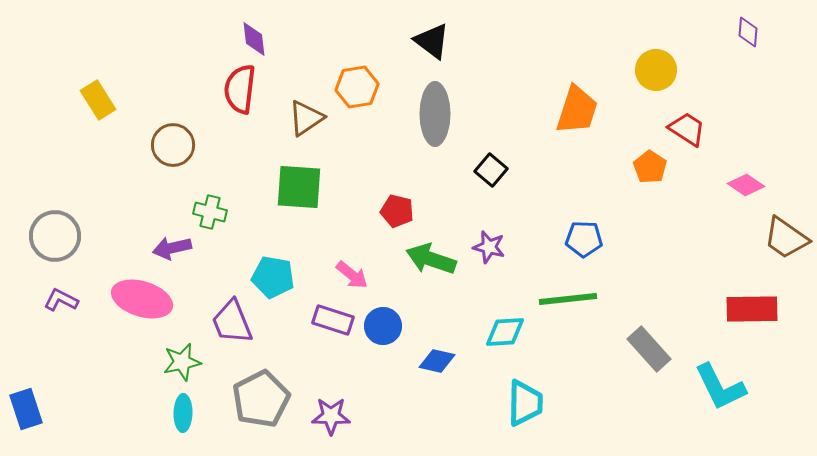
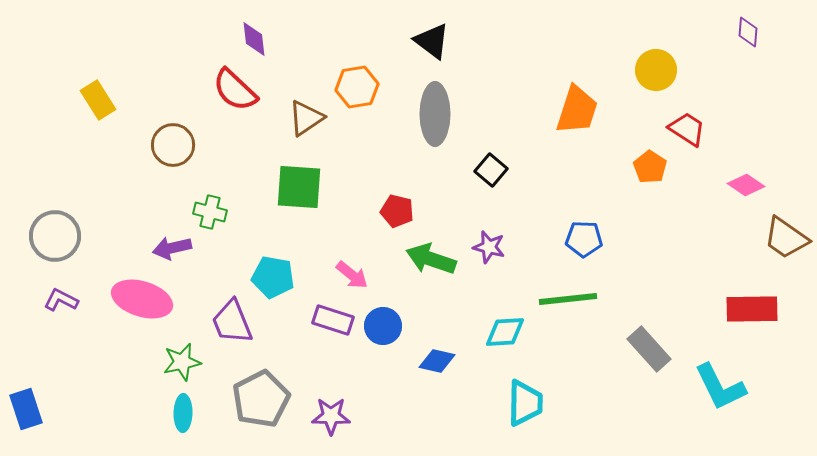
red semicircle at (240, 89): moved 5 px left, 1 px down; rotated 54 degrees counterclockwise
